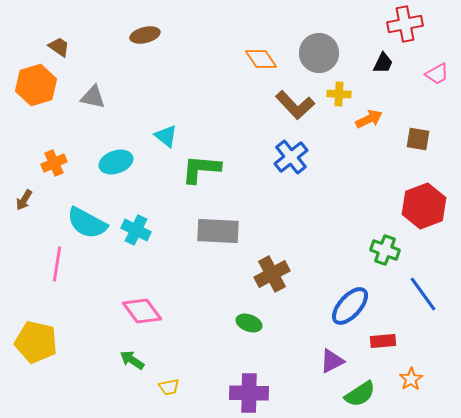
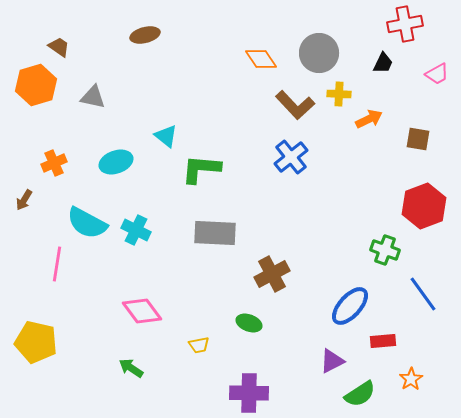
gray rectangle: moved 3 px left, 2 px down
green arrow: moved 1 px left, 8 px down
yellow trapezoid: moved 30 px right, 42 px up
